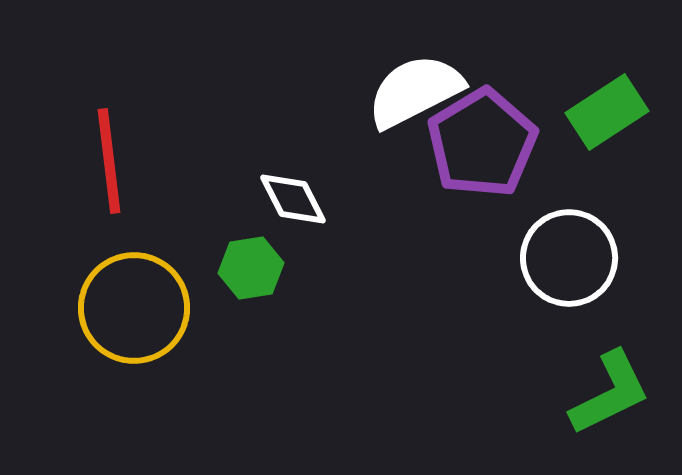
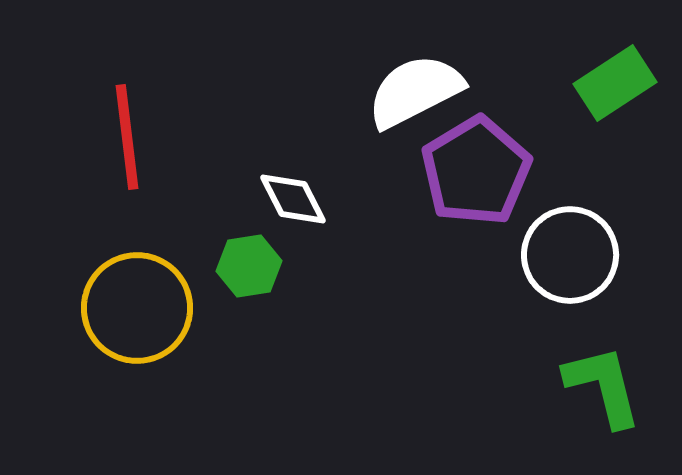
green rectangle: moved 8 px right, 29 px up
purple pentagon: moved 6 px left, 28 px down
red line: moved 18 px right, 24 px up
white circle: moved 1 px right, 3 px up
green hexagon: moved 2 px left, 2 px up
yellow circle: moved 3 px right
green L-shape: moved 7 px left, 7 px up; rotated 78 degrees counterclockwise
